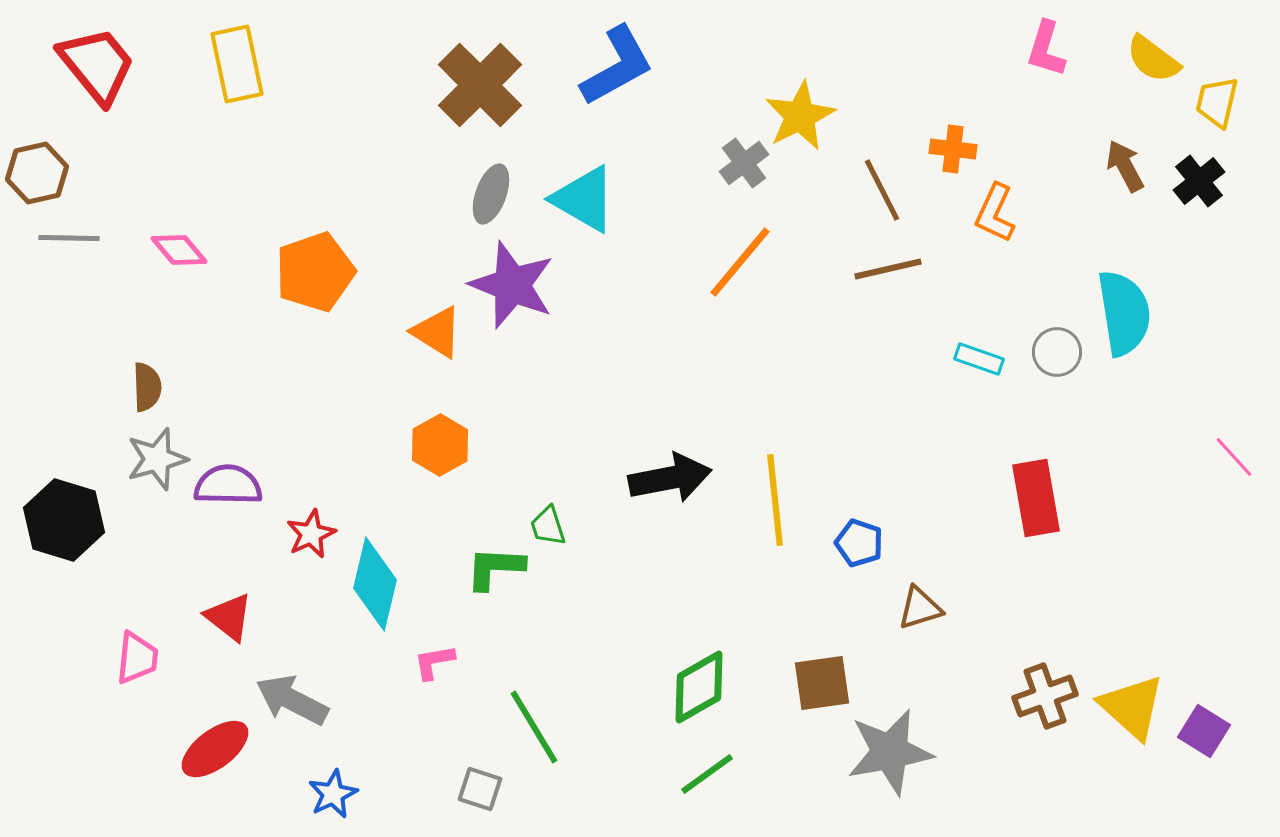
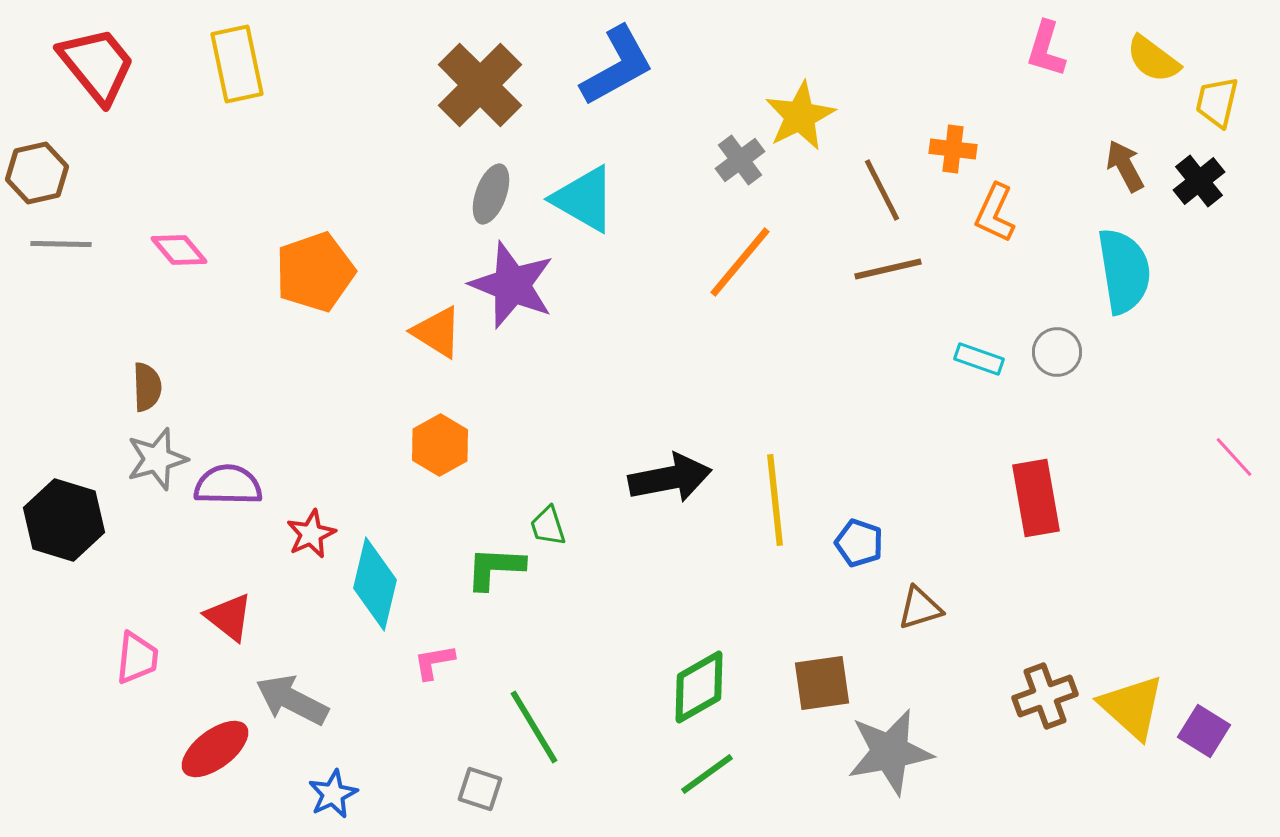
gray cross at (744, 163): moved 4 px left, 3 px up
gray line at (69, 238): moved 8 px left, 6 px down
cyan semicircle at (1124, 313): moved 42 px up
